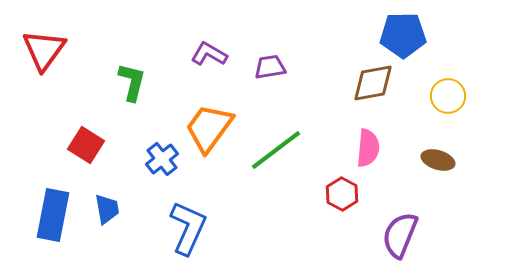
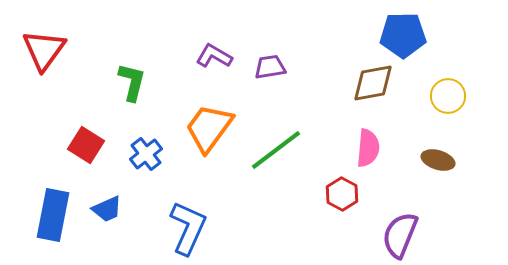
purple L-shape: moved 5 px right, 2 px down
blue cross: moved 16 px left, 5 px up
blue trapezoid: rotated 76 degrees clockwise
